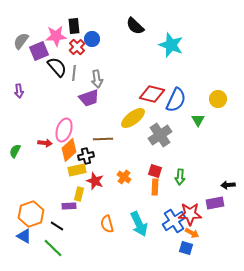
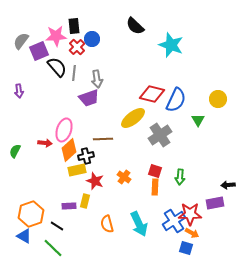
yellow rectangle at (79, 194): moved 6 px right, 7 px down
